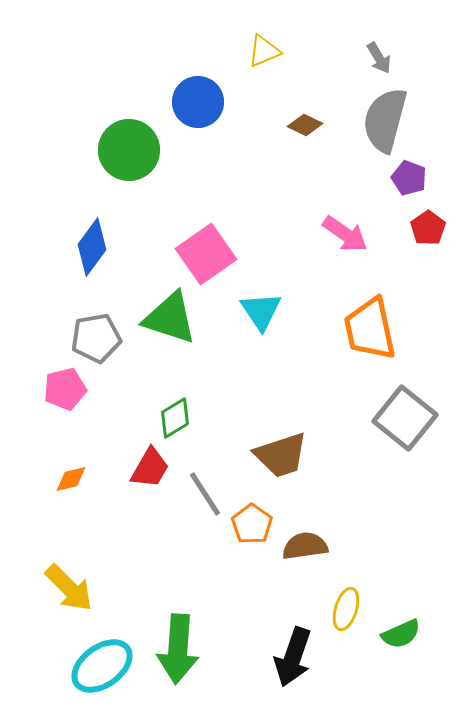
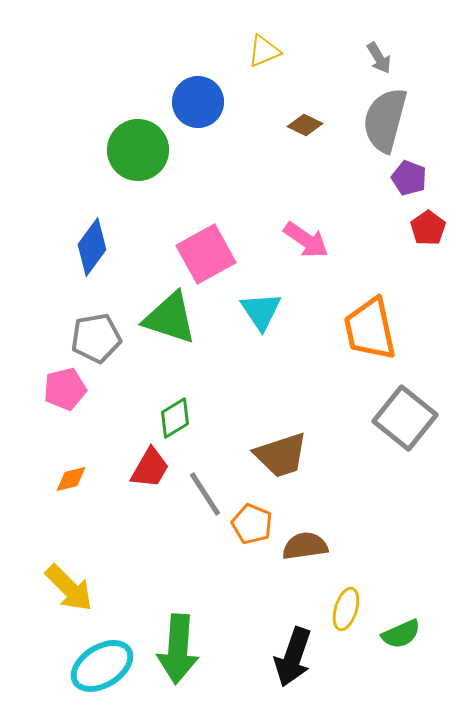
green circle: moved 9 px right
pink arrow: moved 39 px left, 6 px down
pink square: rotated 6 degrees clockwise
orange pentagon: rotated 12 degrees counterclockwise
cyan ellipse: rotated 4 degrees clockwise
